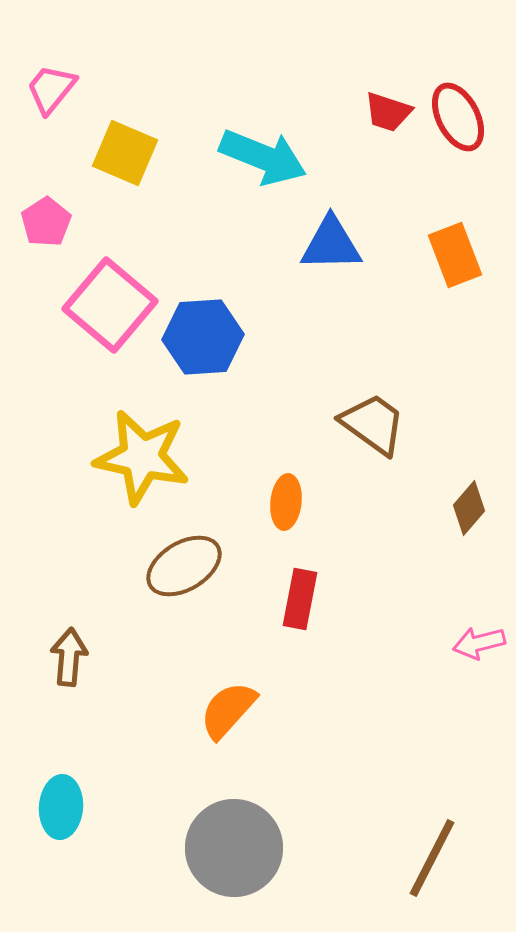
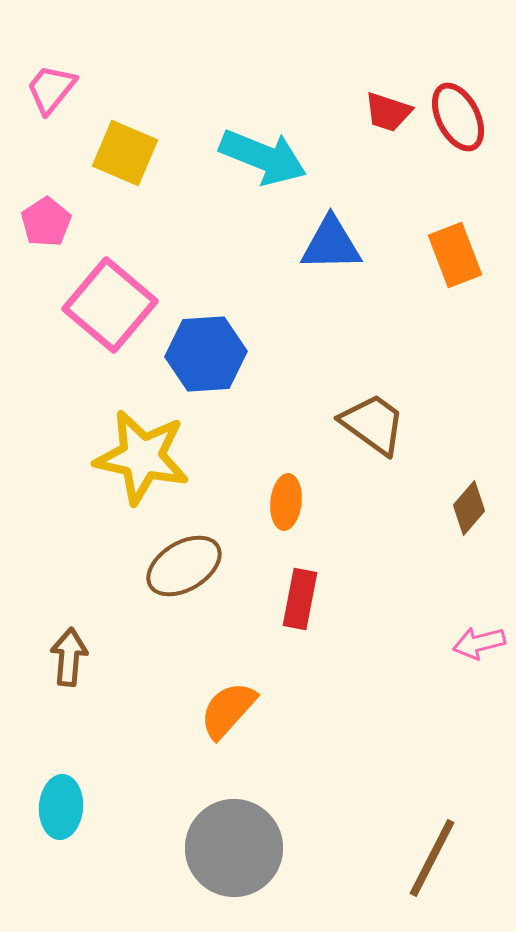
blue hexagon: moved 3 px right, 17 px down
